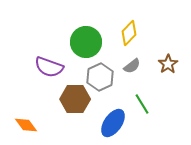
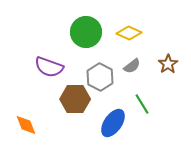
yellow diamond: rotated 70 degrees clockwise
green circle: moved 10 px up
gray hexagon: rotated 8 degrees counterclockwise
orange diamond: rotated 15 degrees clockwise
